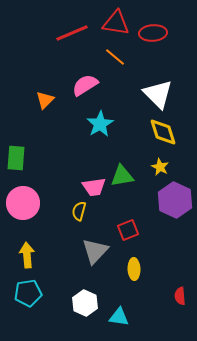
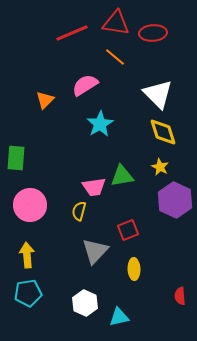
pink circle: moved 7 px right, 2 px down
cyan triangle: rotated 20 degrees counterclockwise
